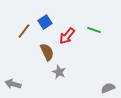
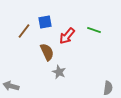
blue square: rotated 24 degrees clockwise
gray arrow: moved 2 px left, 2 px down
gray semicircle: rotated 120 degrees clockwise
